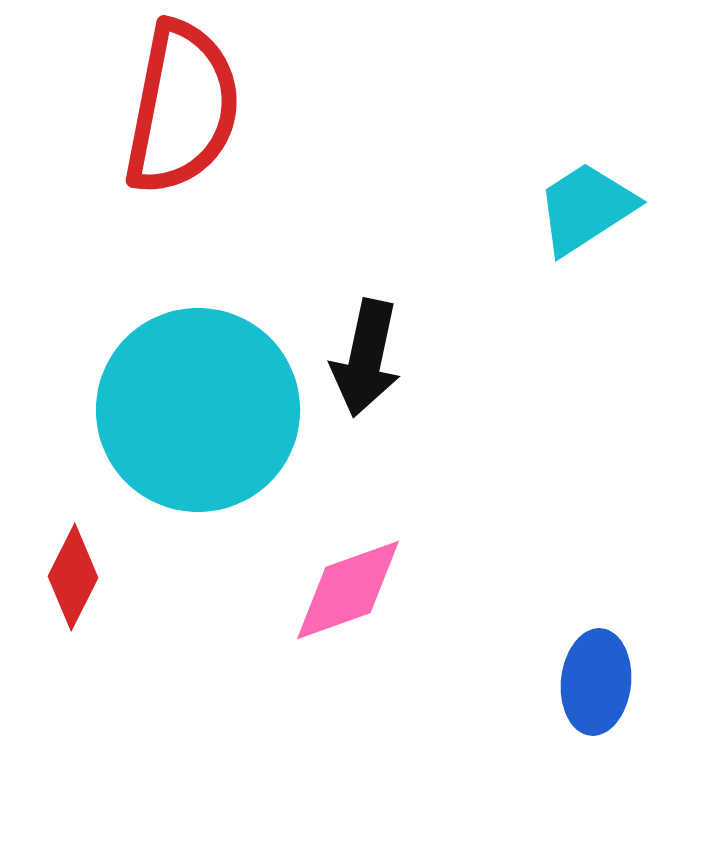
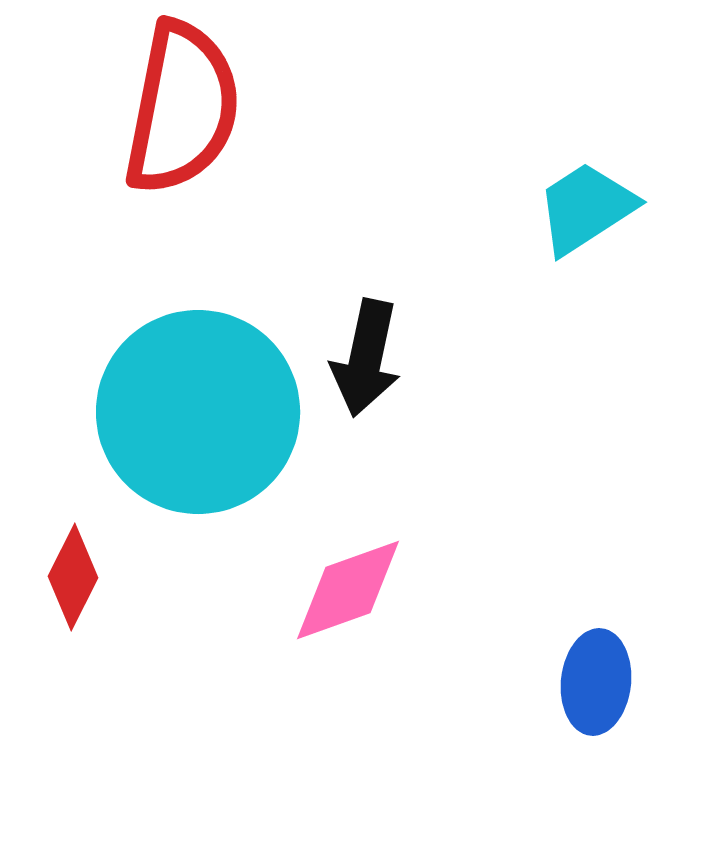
cyan circle: moved 2 px down
